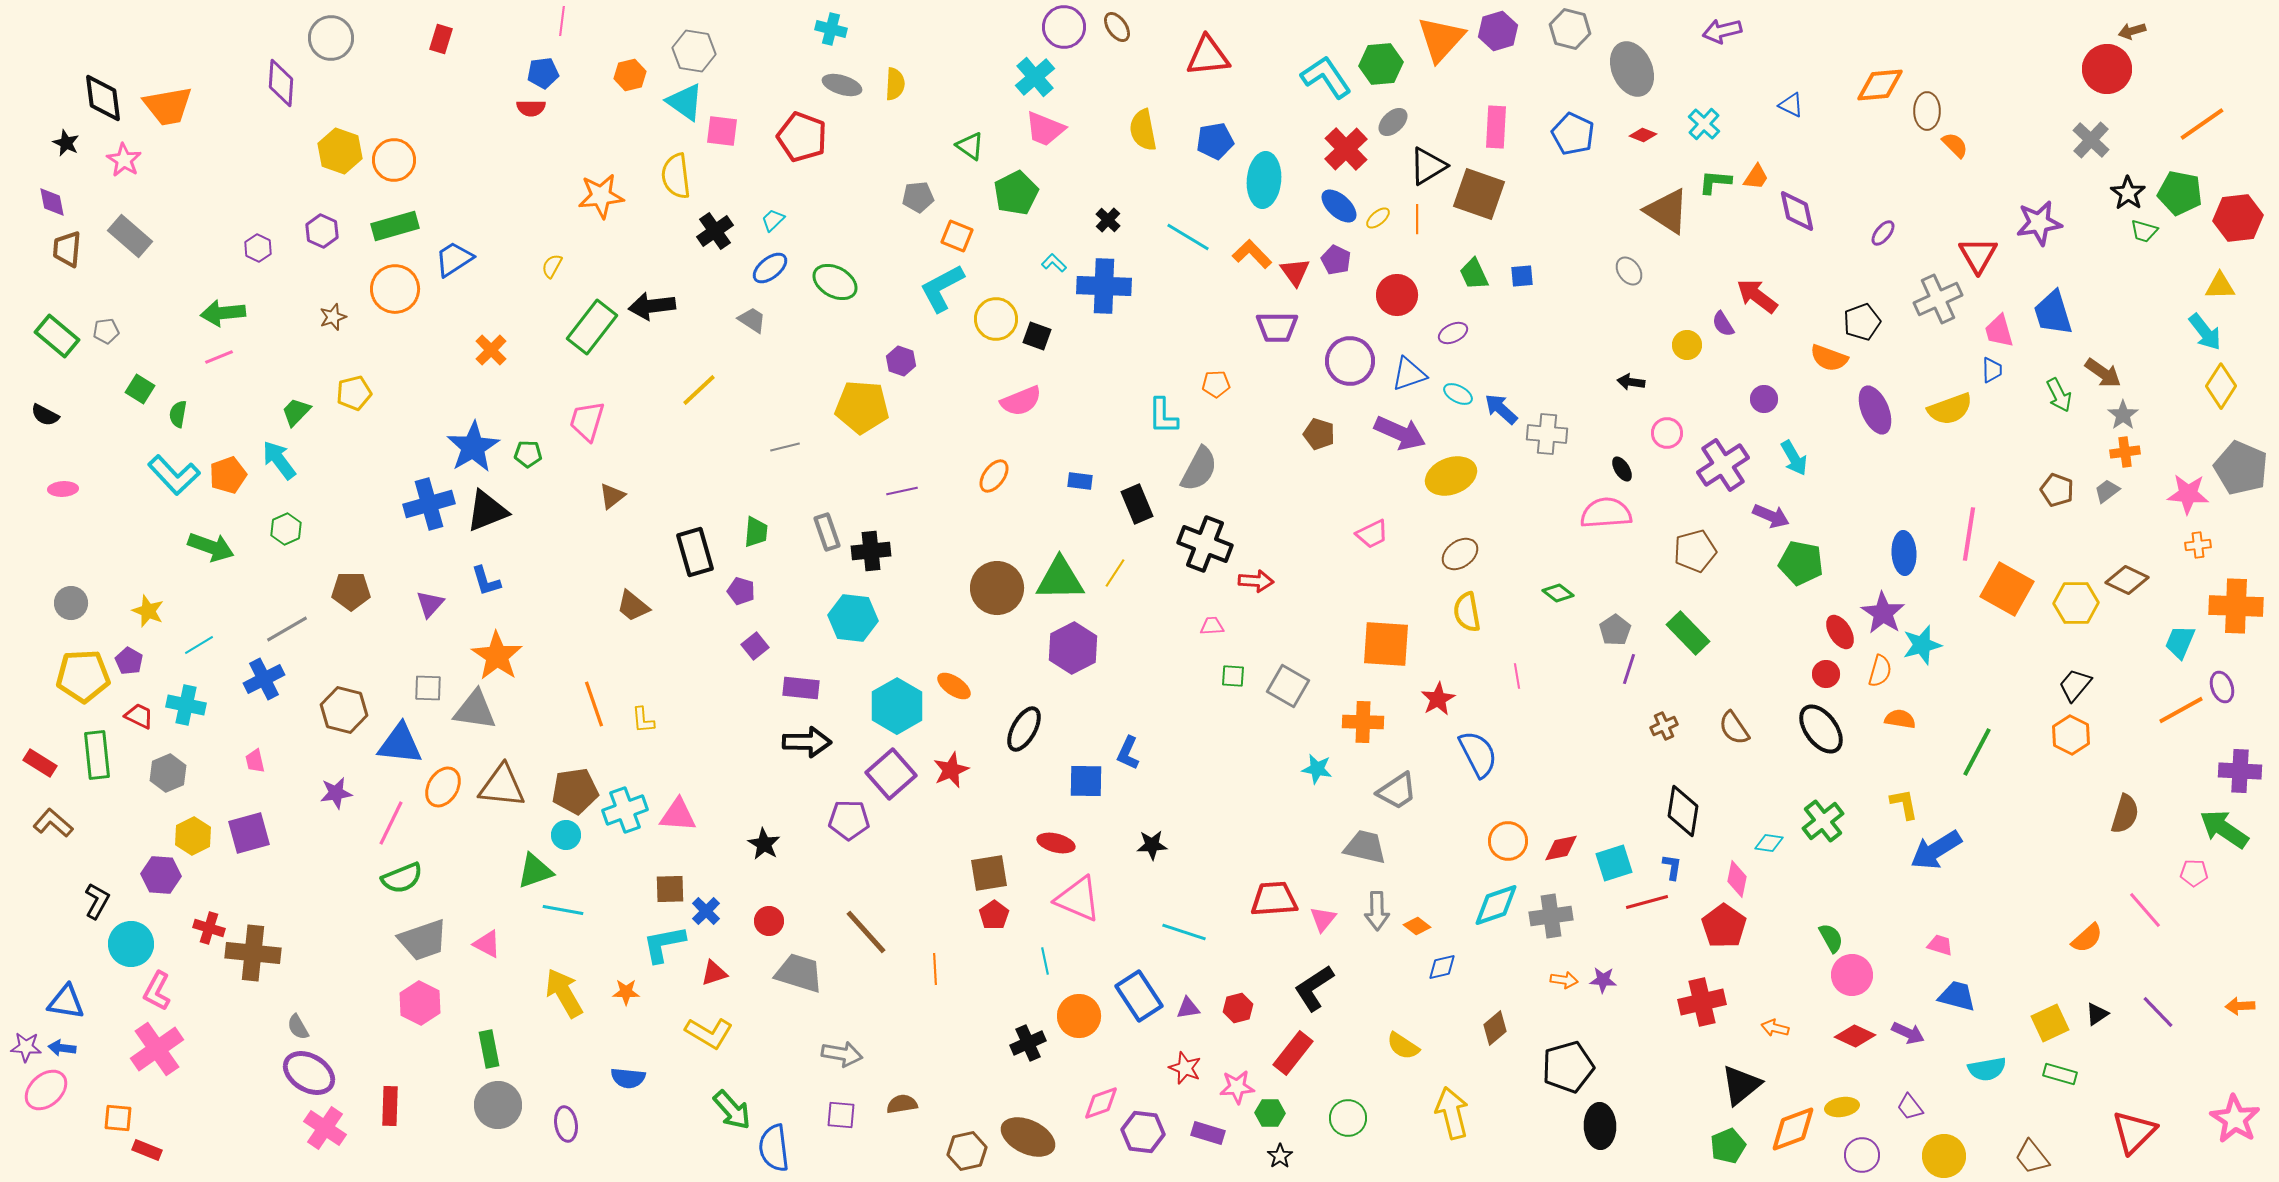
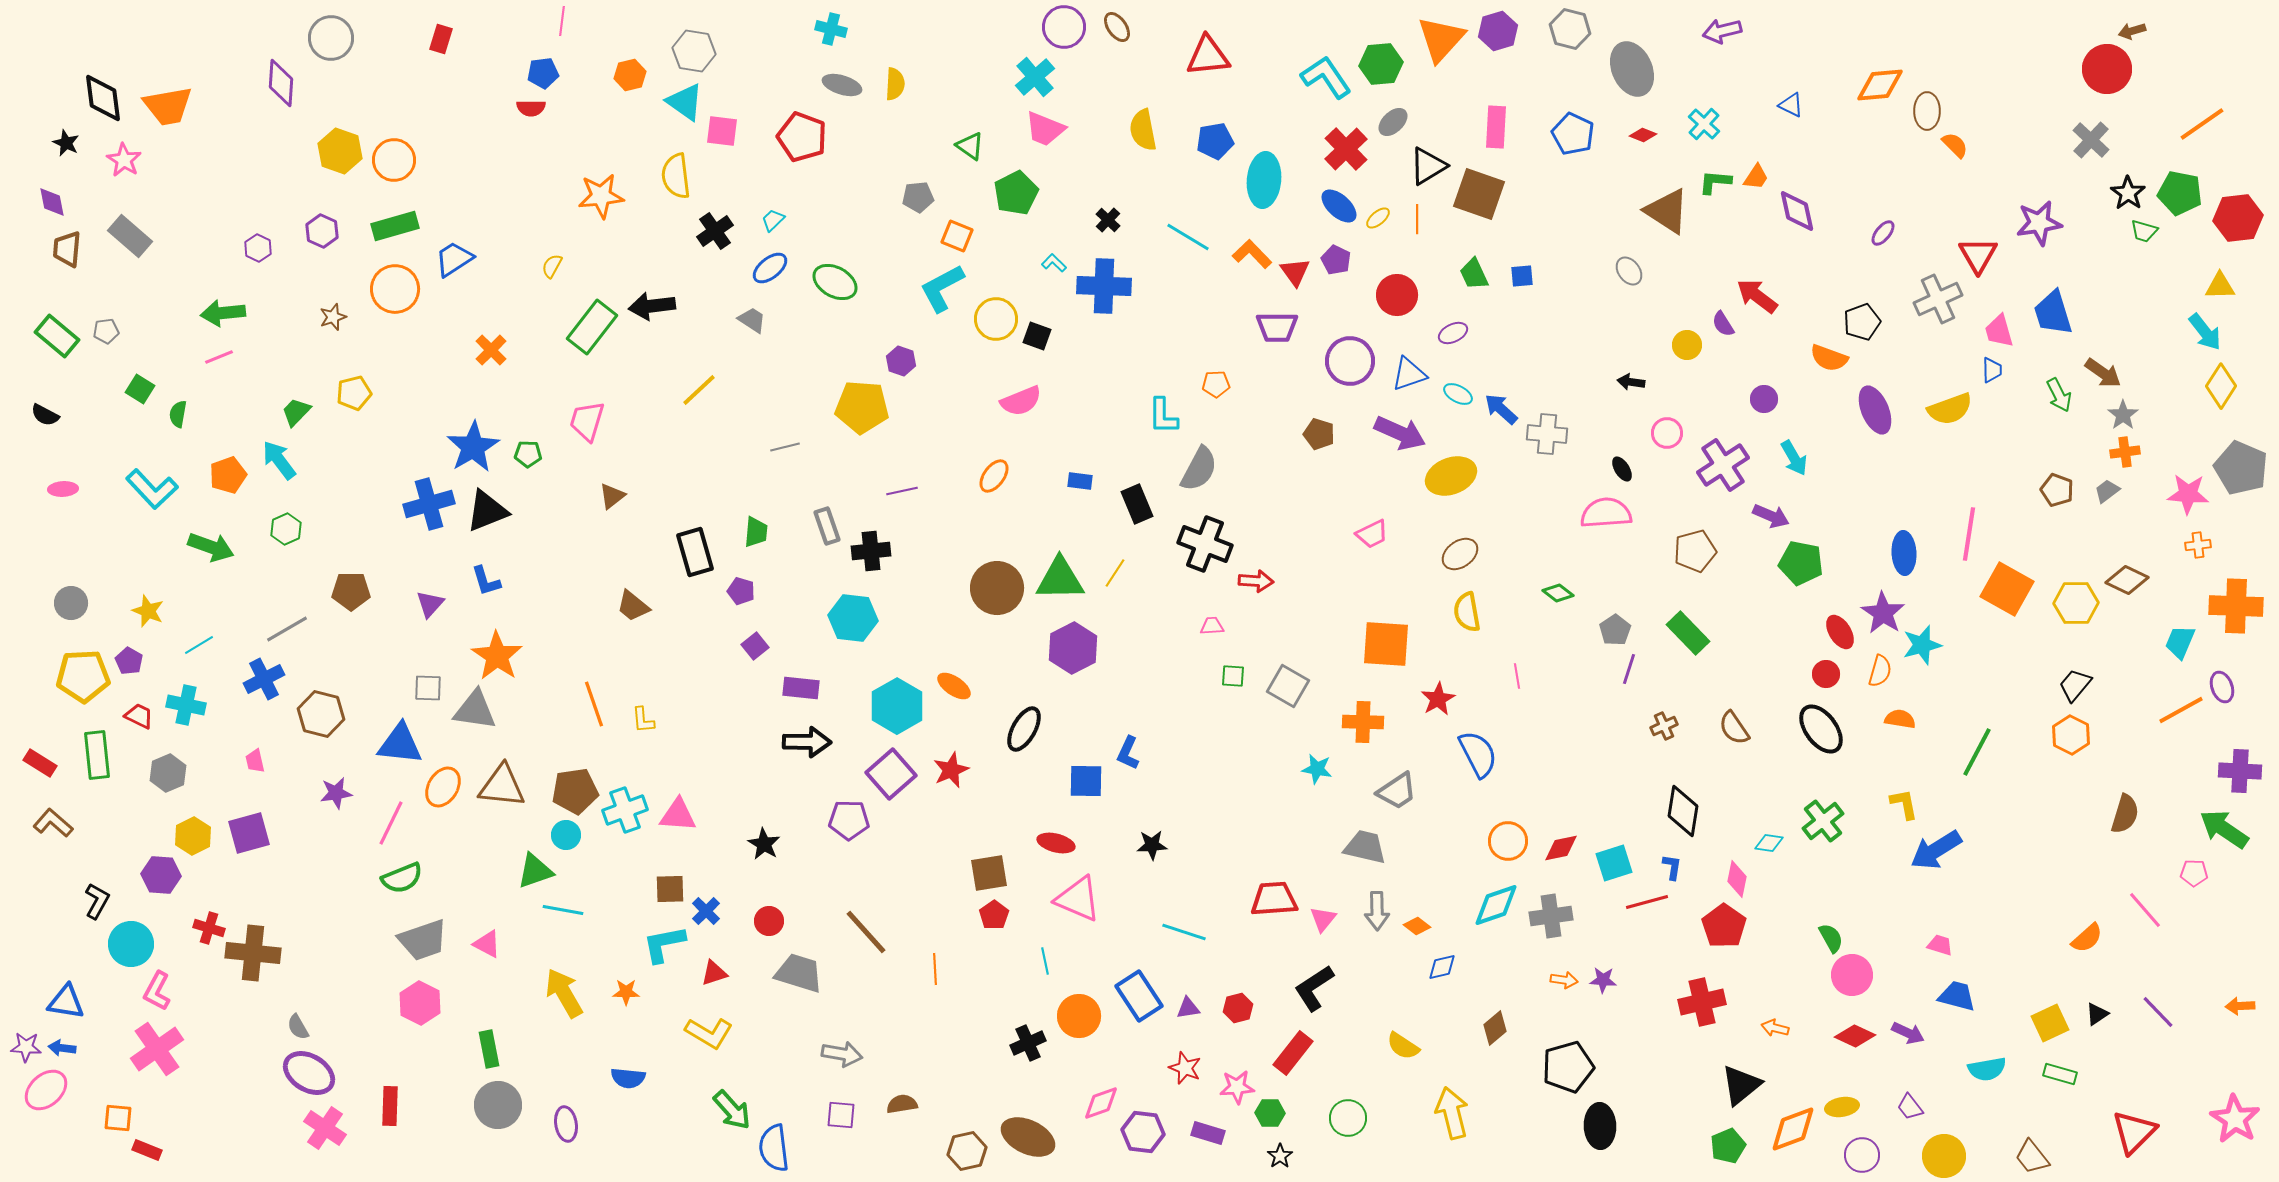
cyan L-shape at (174, 475): moved 22 px left, 14 px down
gray rectangle at (827, 532): moved 6 px up
brown hexagon at (344, 710): moved 23 px left, 4 px down
